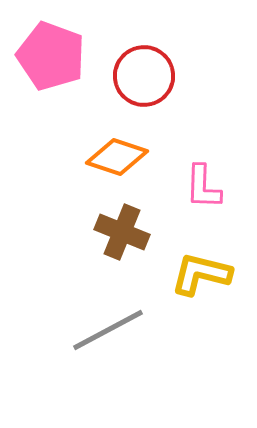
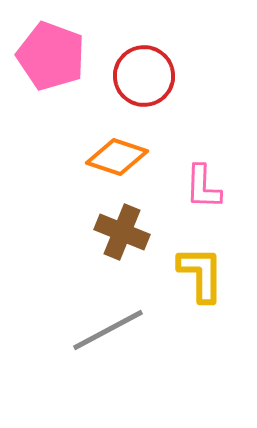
yellow L-shape: rotated 76 degrees clockwise
